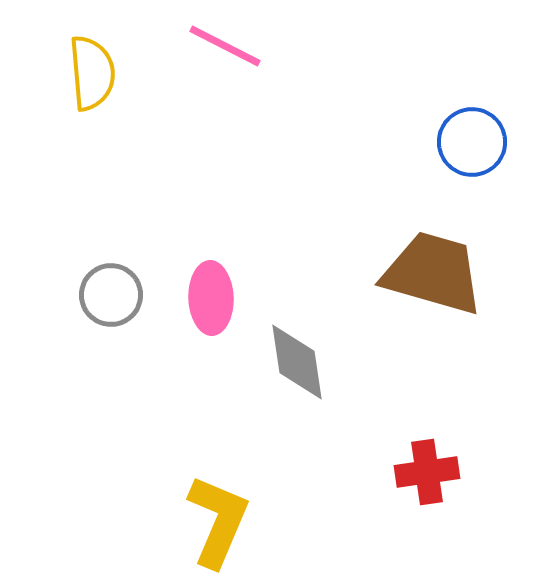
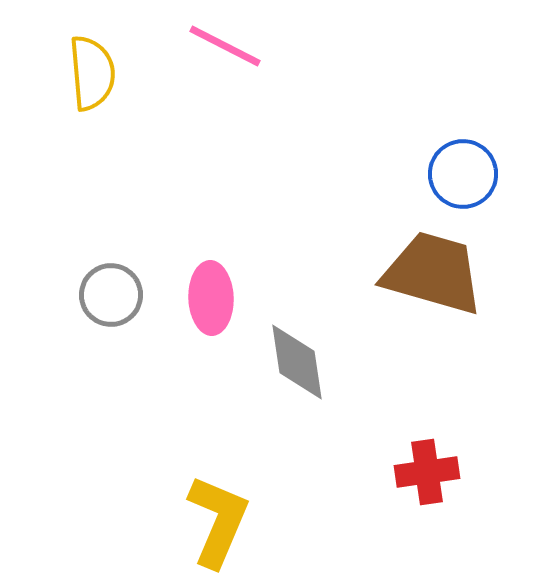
blue circle: moved 9 px left, 32 px down
